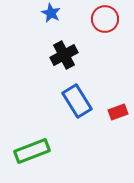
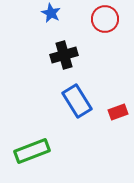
black cross: rotated 12 degrees clockwise
